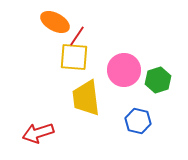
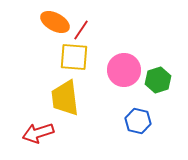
red line: moved 4 px right, 6 px up
yellow trapezoid: moved 21 px left
